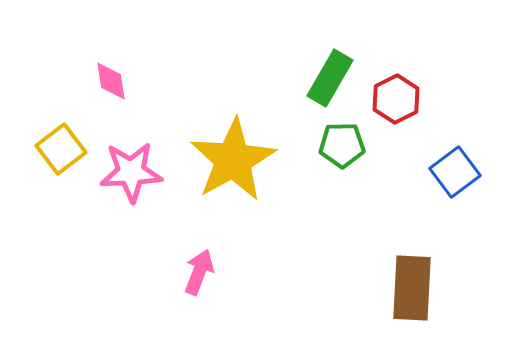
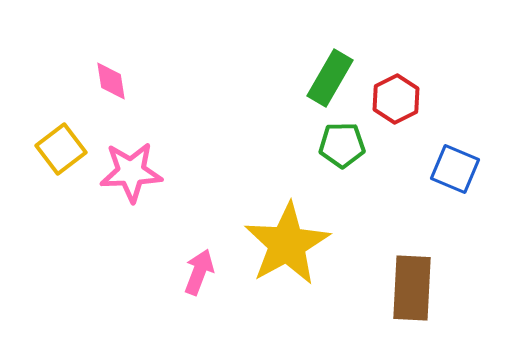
yellow star: moved 54 px right, 84 px down
blue square: moved 3 px up; rotated 30 degrees counterclockwise
